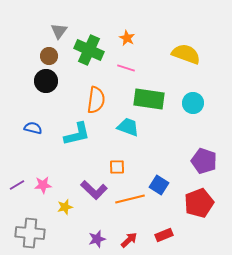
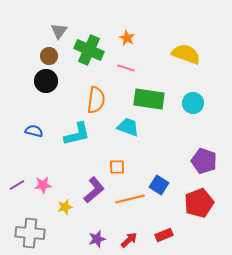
blue semicircle: moved 1 px right, 3 px down
purple L-shape: rotated 84 degrees counterclockwise
